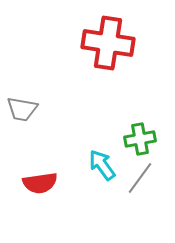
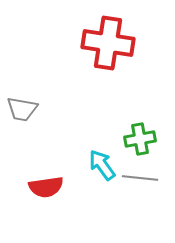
gray line: rotated 60 degrees clockwise
red semicircle: moved 6 px right, 4 px down
